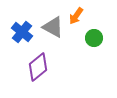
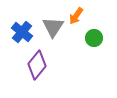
gray triangle: rotated 35 degrees clockwise
purple diamond: moved 1 px left, 2 px up; rotated 12 degrees counterclockwise
